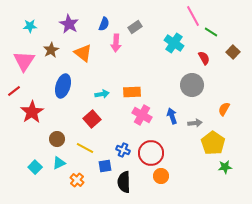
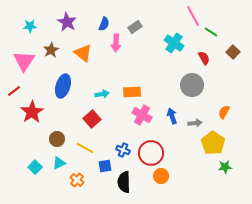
purple star: moved 2 px left, 2 px up
orange semicircle: moved 3 px down
